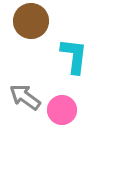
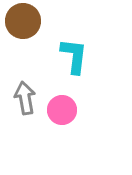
brown circle: moved 8 px left
gray arrow: moved 1 px down; rotated 44 degrees clockwise
